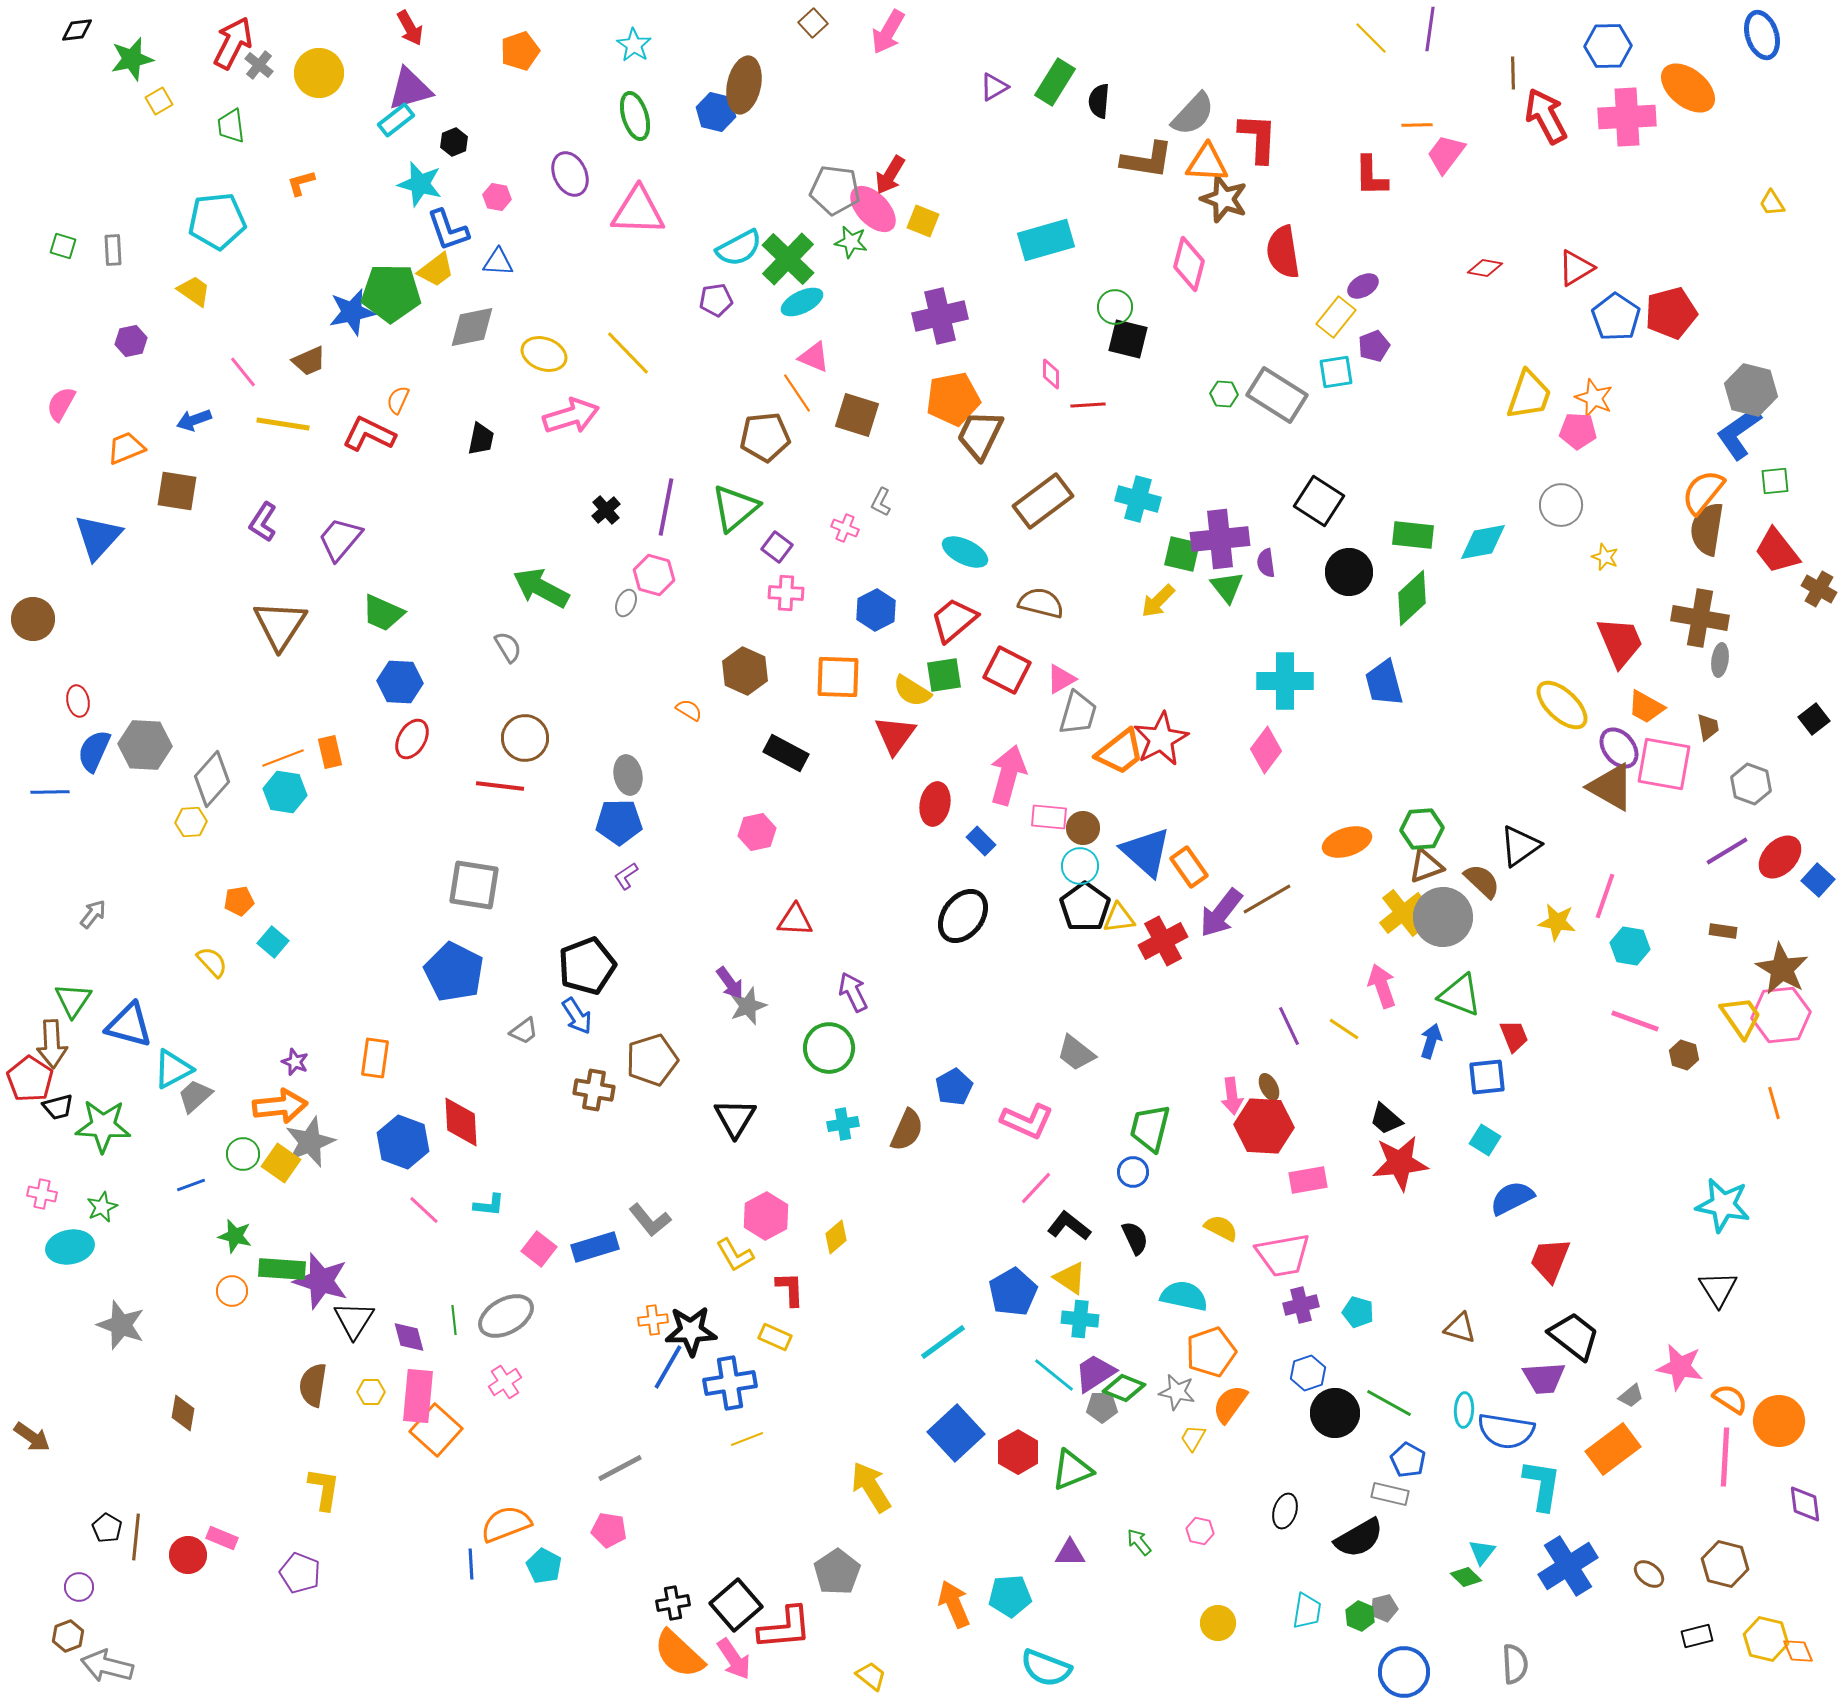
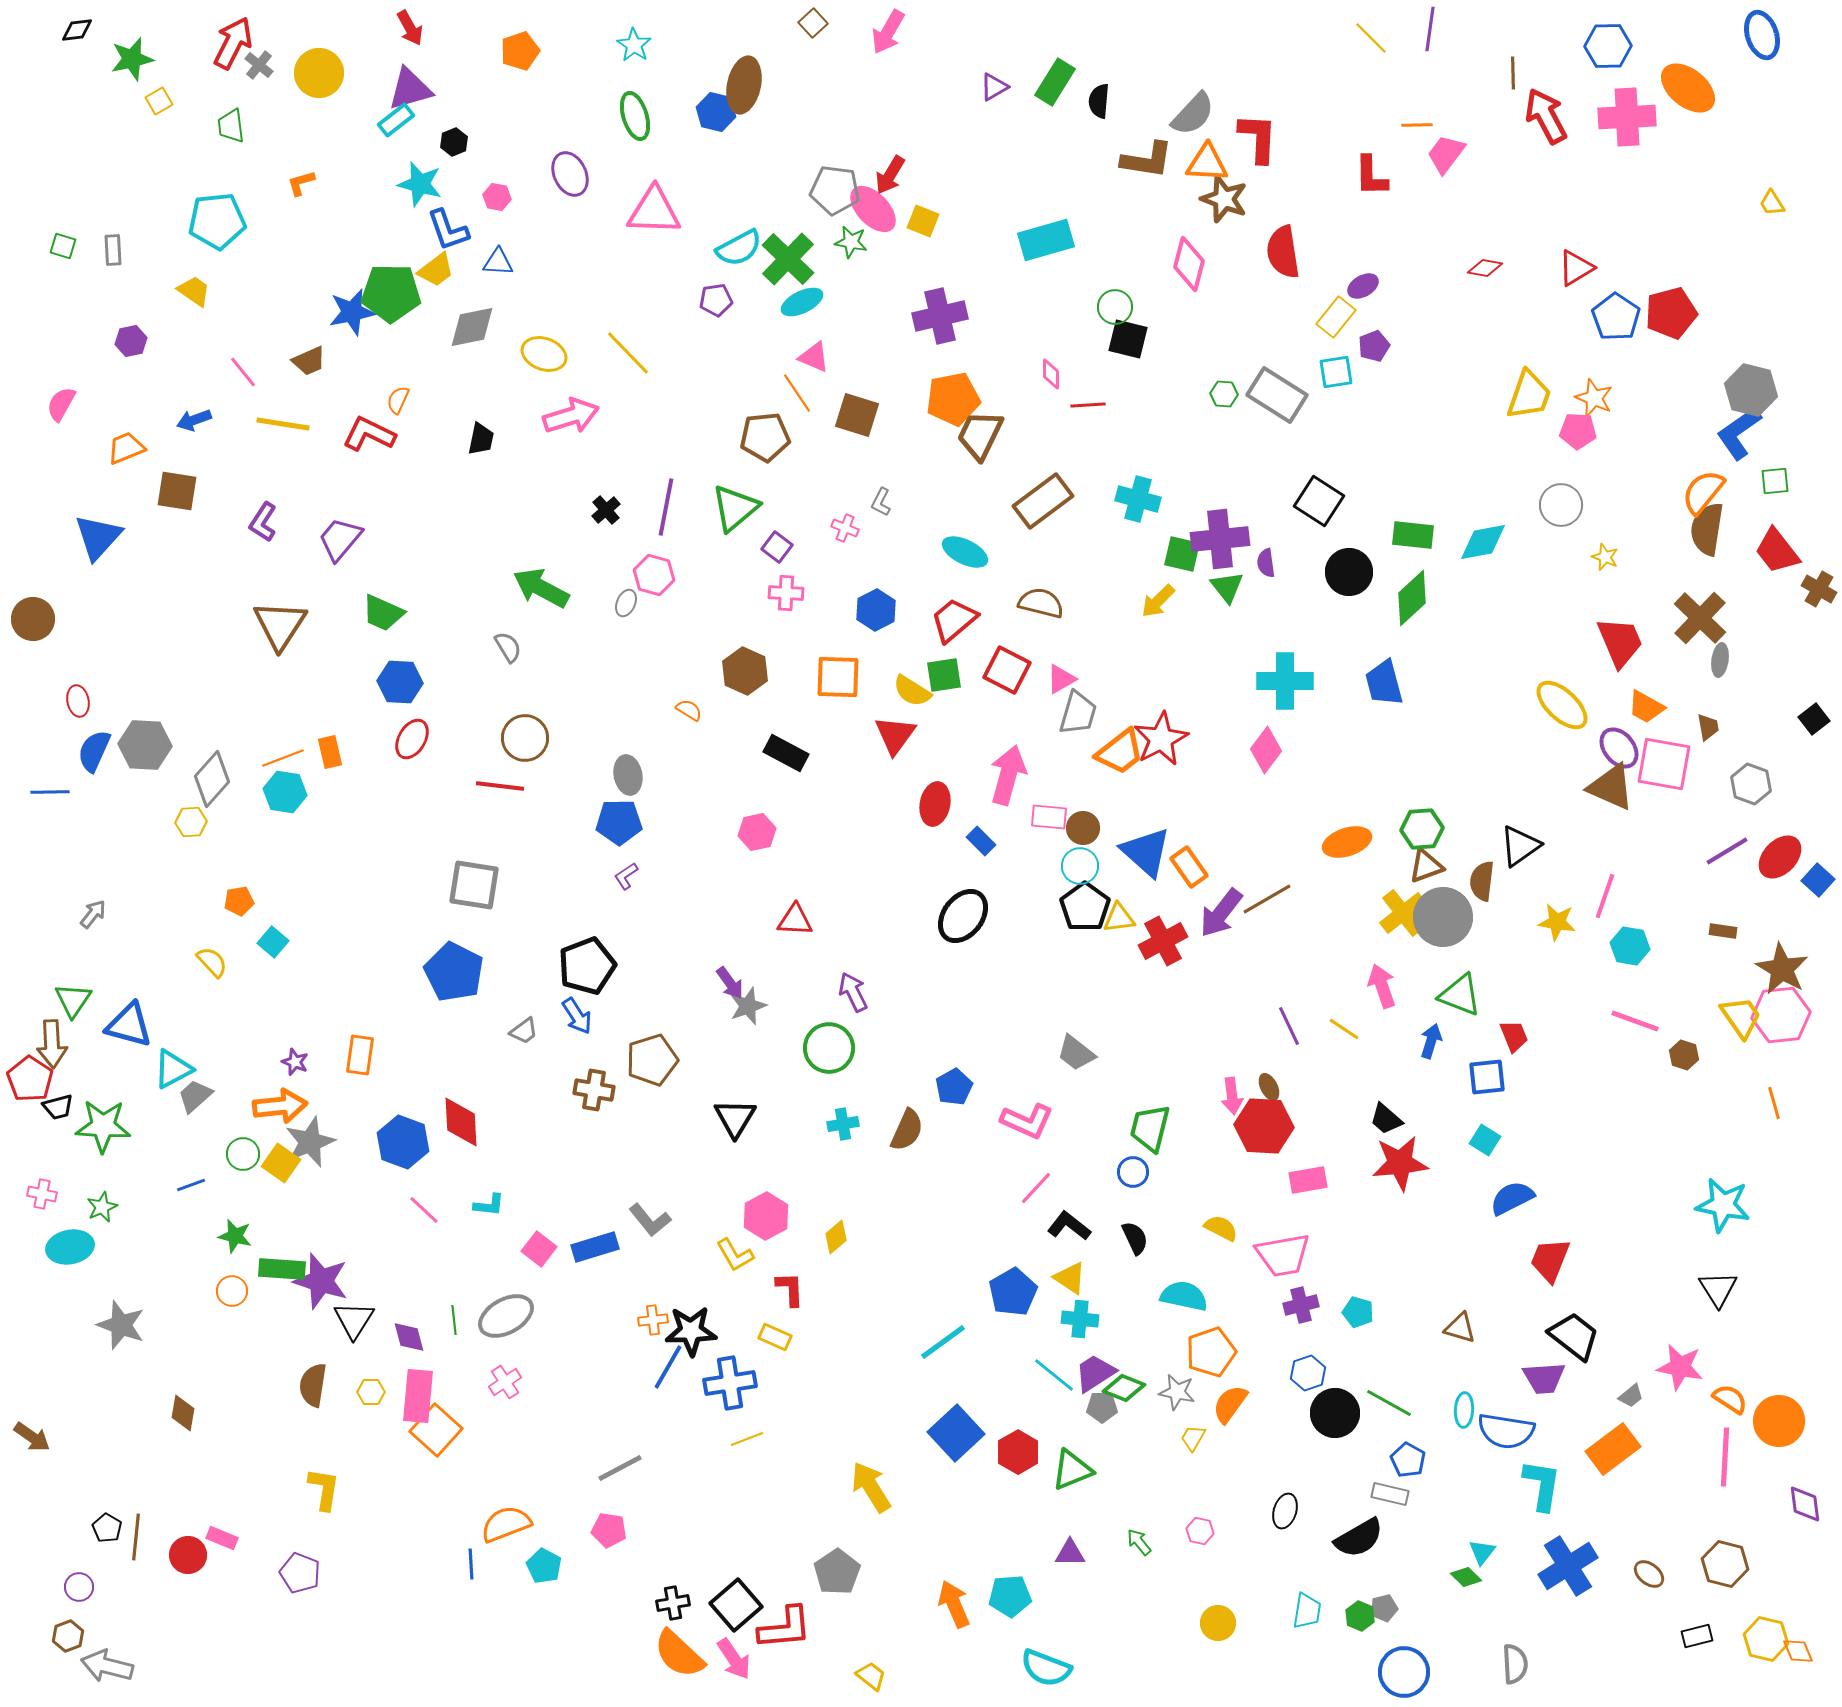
pink triangle at (638, 211): moved 16 px right
brown cross at (1700, 618): rotated 34 degrees clockwise
brown triangle at (1611, 787): rotated 6 degrees counterclockwise
brown semicircle at (1482, 881): rotated 126 degrees counterclockwise
orange rectangle at (375, 1058): moved 15 px left, 3 px up
